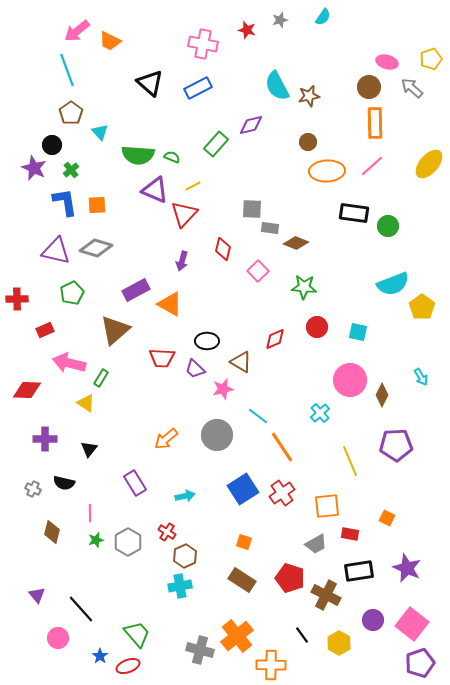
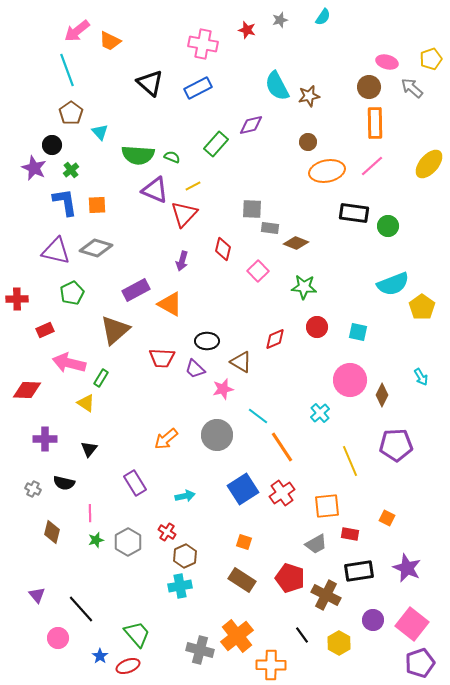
orange ellipse at (327, 171): rotated 8 degrees counterclockwise
